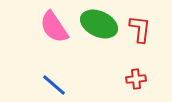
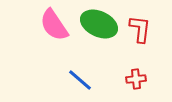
pink semicircle: moved 2 px up
blue line: moved 26 px right, 5 px up
